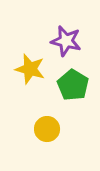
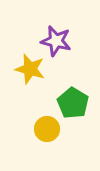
purple star: moved 10 px left
green pentagon: moved 18 px down
